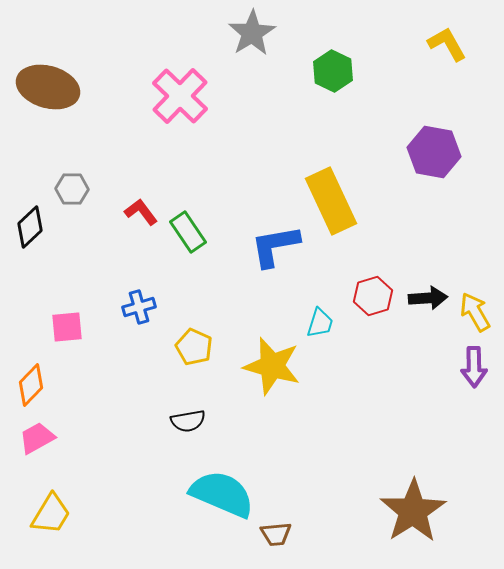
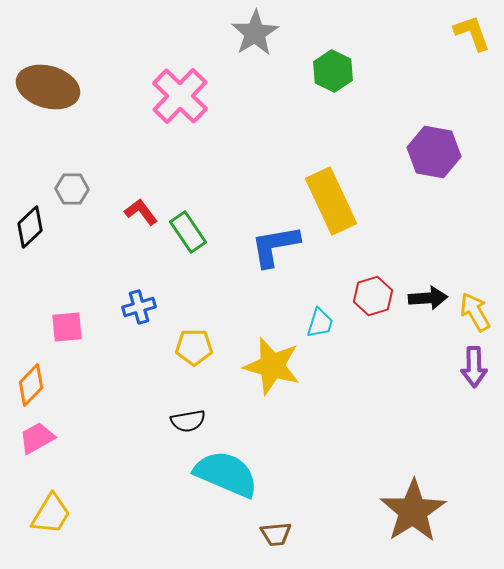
gray star: moved 3 px right
yellow L-shape: moved 25 px right, 11 px up; rotated 9 degrees clockwise
yellow pentagon: rotated 24 degrees counterclockwise
cyan semicircle: moved 4 px right, 20 px up
